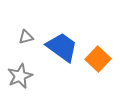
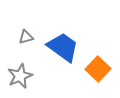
blue trapezoid: moved 1 px right
orange square: moved 10 px down
